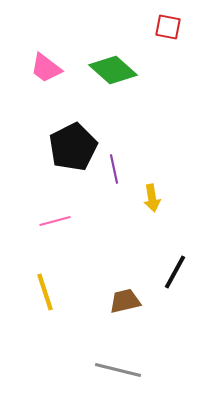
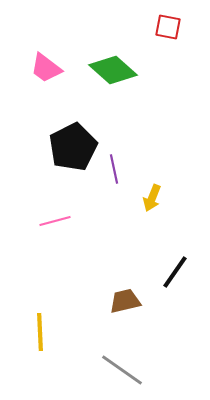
yellow arrow: rotated 32 degrees clockwise
black line: rotated 6 degrees clockwise
yellow line: moved 5 px left, 40 px down; rotated 15 degrees clockwise
gray line: moved 4 px right; rotated 21 degrees clockwise
